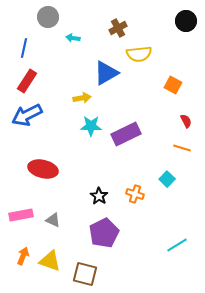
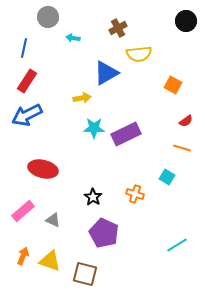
red semicircle: rotated 80 degrees clockwise
cyan star: moved 3 px right, 2 px down
cyan square: moved 2 px up; rotated 14 degrees counterclockwise
black star: moved 6 px left, 1 px down
pink rectangle: moved 2 px right, 4 px up; rotated 30 degrees counterclockwise
purple pentagon: rotated 20 degrees counterclockwise
